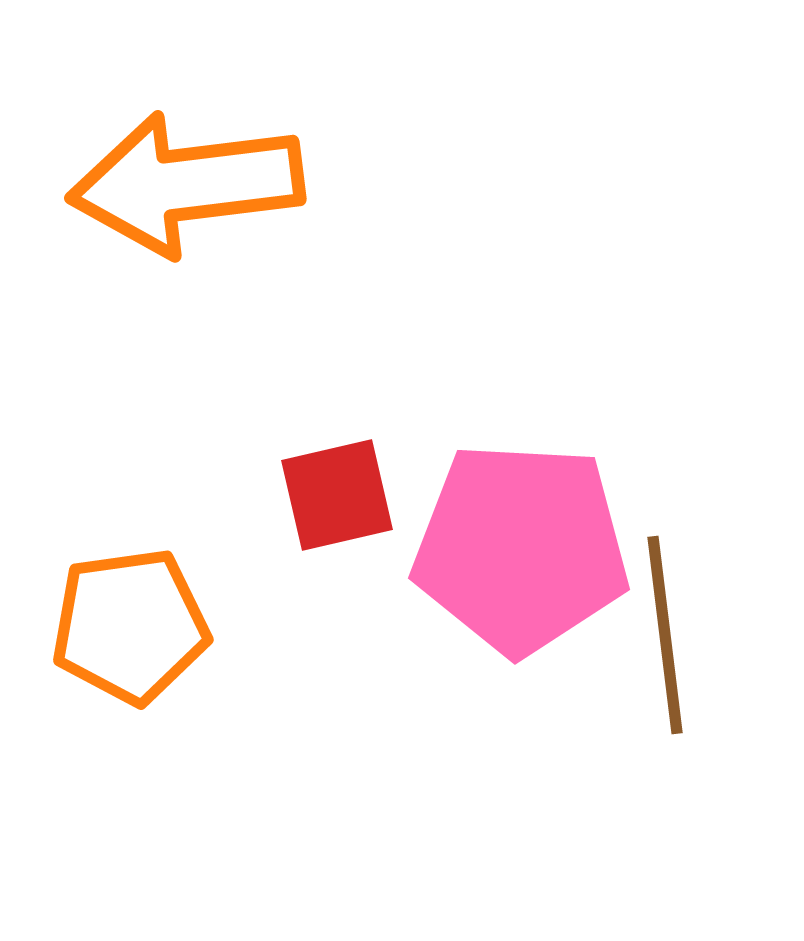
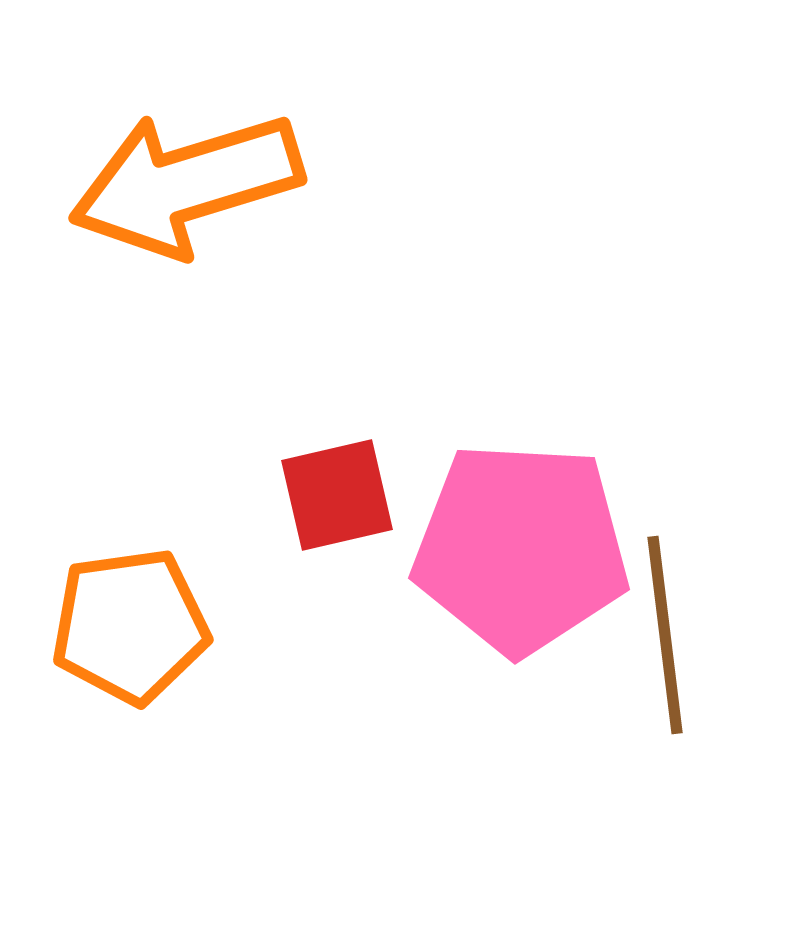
orange arrow: rotated 10 degrees counterclockwise
